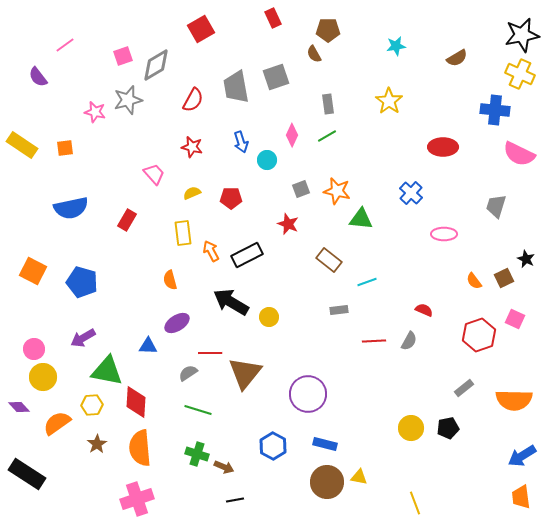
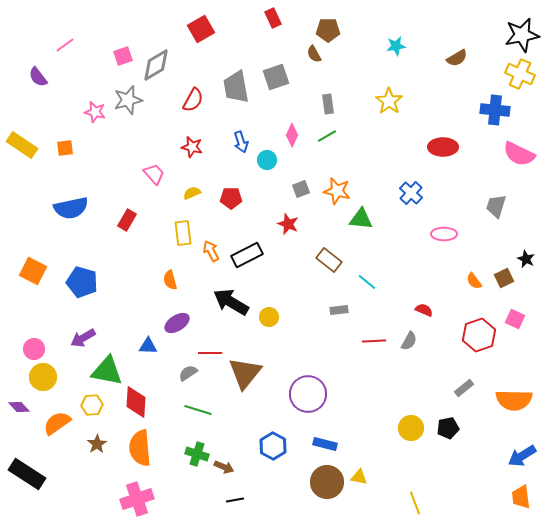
cyan line at (367, 282): rotated 60 degrees clockwise
